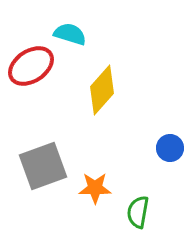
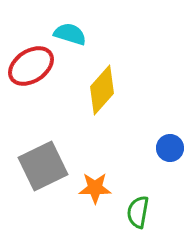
gray square: rotated 6 degrees counterclockwise
